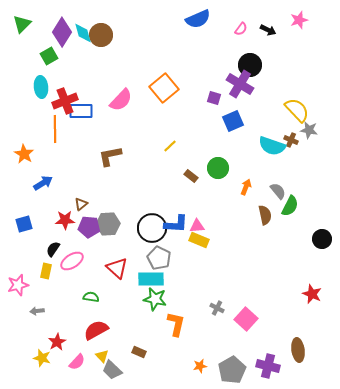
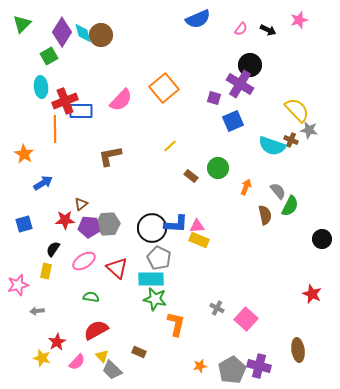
pink ellipse at (72, 261): moved 12 px right
purple cross at (268, 366): moved 9 px left
